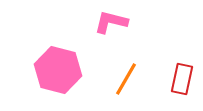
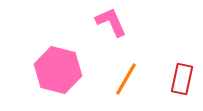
pink L-shape: rotated 52 degrees clockwise
